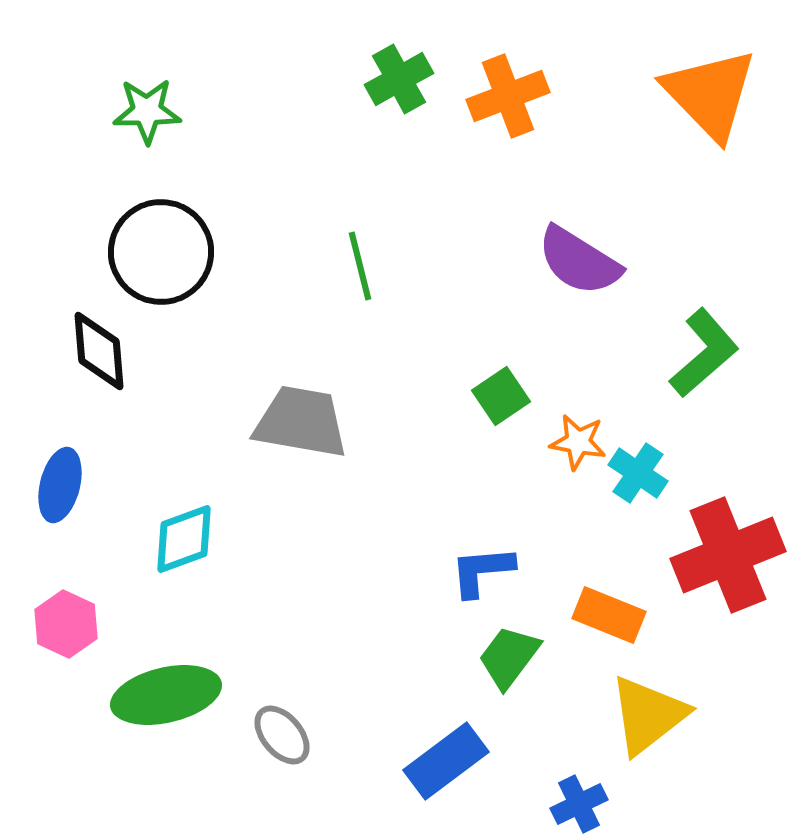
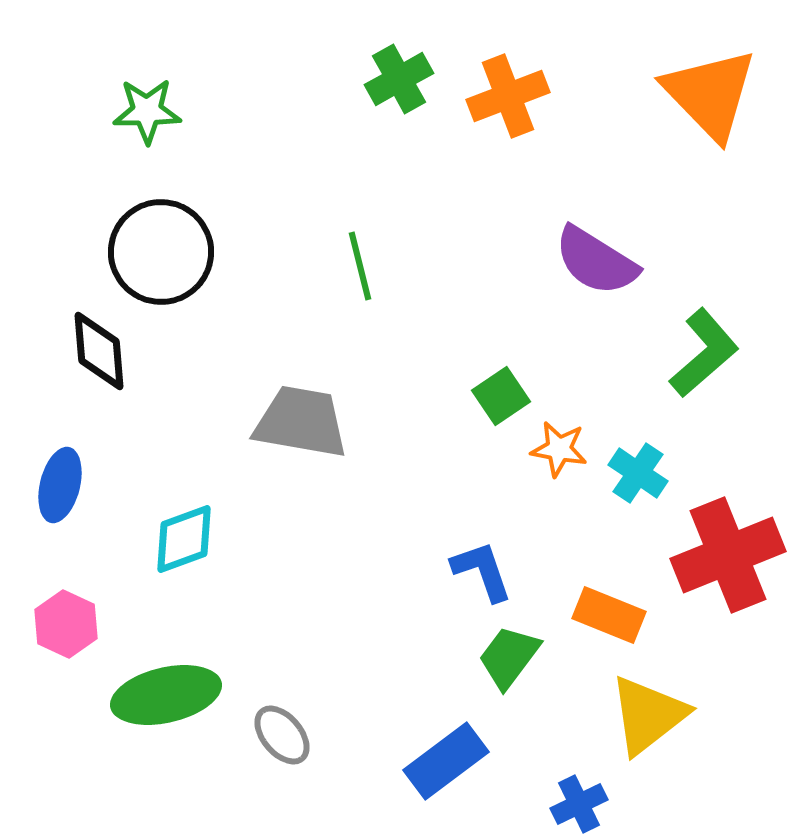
purple semicircle: moved 17 px right
orange star: moved 19 px left, 7 px down
blue L-shape: rotated 76 degrees clockwise
